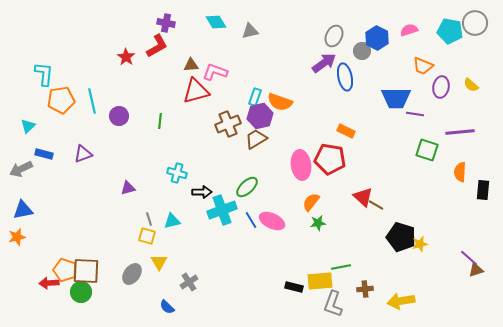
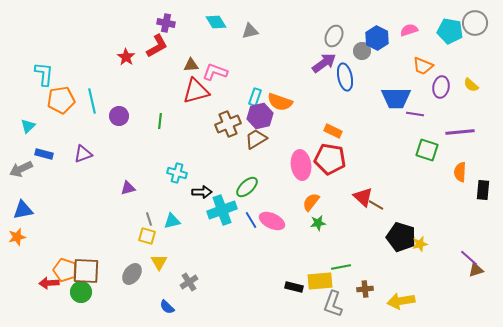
orange rectangle at (346, 131): moved 13 px left
